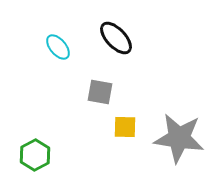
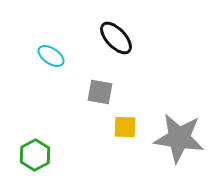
cyan ellipse: moved 7 px left, 9 px down; rotated 16 degrees counterclockwise
